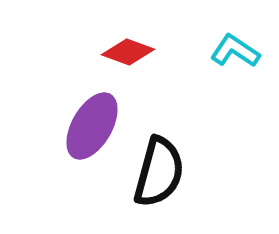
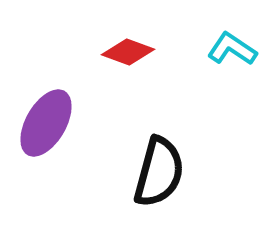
cyan L-shape: moved 3 px left, 2 px up
purple ellipse: moved 46 px left, 3 px up
